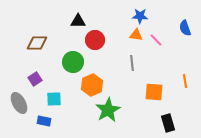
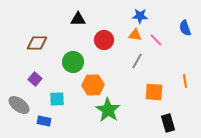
black triangle: moved 2 px up
orange triangle: moved 1 px left
red circle: moved 9 px right
gray line: moved 5 px right, 2 px up; rotated 35 degrees clockwise
purple square: rotated 16 degrees counterclockwise
orange hexagon: moved 1 px right; rotated 20 degrees clockwise
cyan square: moved 3 px right
gray ellipse: moved 2 px down; rotated 25 degrees counterclockwise
green star: rotated 10 degrees counterclockwise
